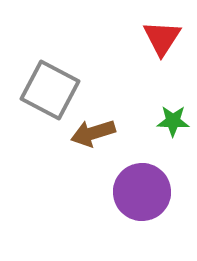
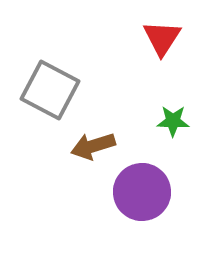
brown arrow: moved 13 px down
